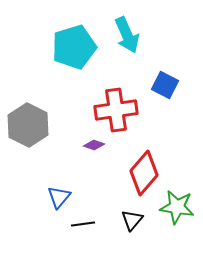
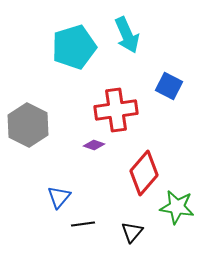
blue square: moved 4 px right, 1 px down
black triangle: moved 12 px down
